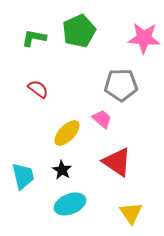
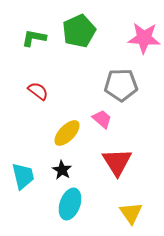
red semicircle: moved 2 px down
red triangle: rotated 24 degrees clockwise
cyan ellipse: rotated 48 degrees counterclockwise
